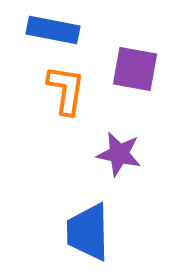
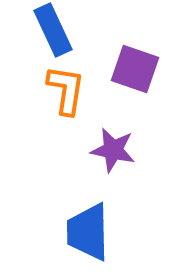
blue rectangle: rotated 54 degrees clockwise
purple square: rotated 9 degrees clockwise
purple star: moved 6 px left, 4 px up
